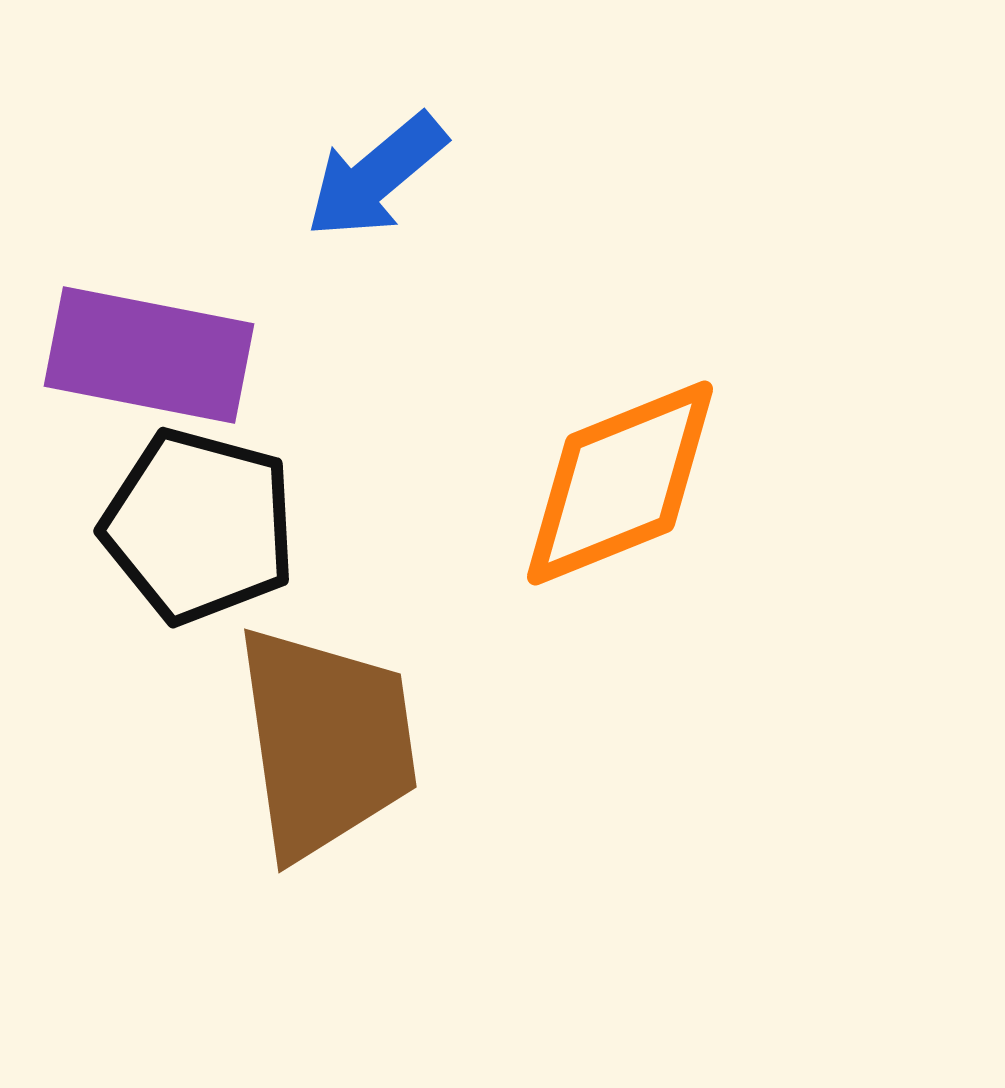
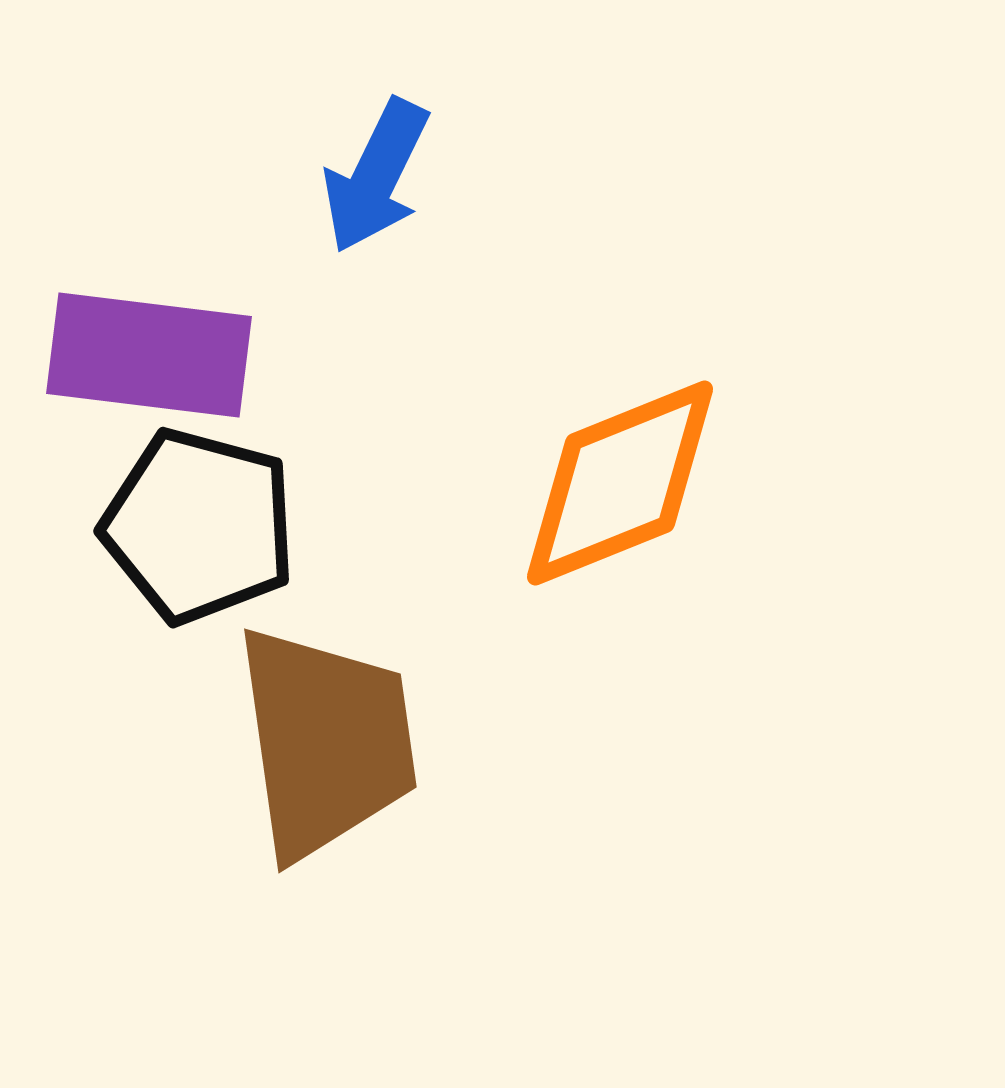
blue arrow: rotated 24 degrees counterclockwise
purple rectangle: rotated 4 degrees counterclockwise
